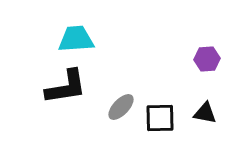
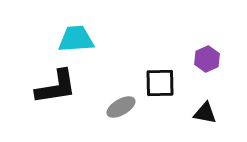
purple hexagon: rotated 20 degrees counterclockwise
black L-shape: moved 10 px left
gray ellipse: rotated 16 degrees clockwise
black square: moved 35 px up
